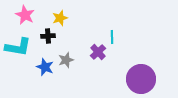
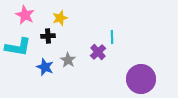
gray star: moved 2 px right; rotated 21 degrees counterclockwise
